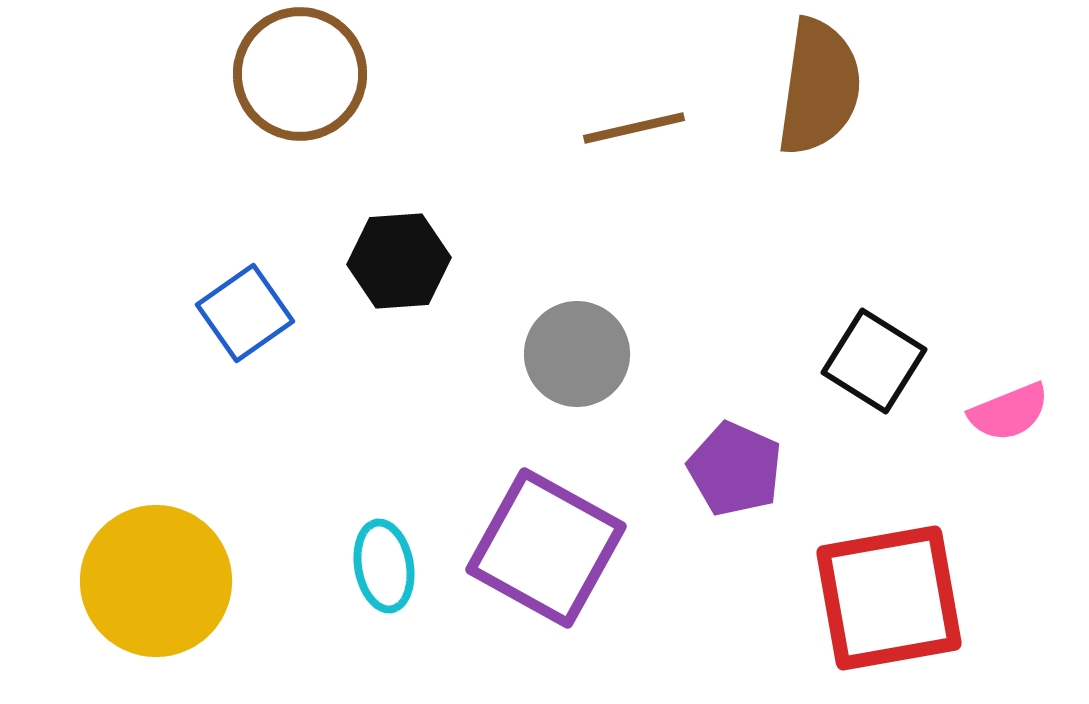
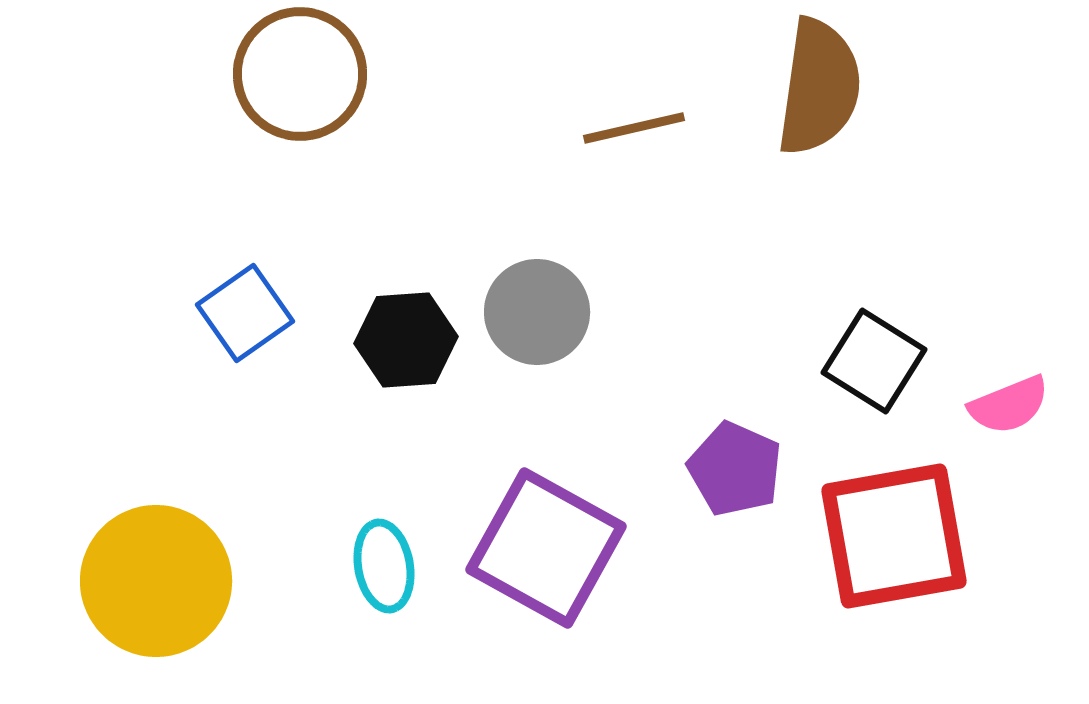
black hexagon: moved 7 px right, 79 px down
gray circle: moved 40 px left, 42 px up
pink semicircle: moved 7 px up
red square: moved 5 px right, 62 px up
